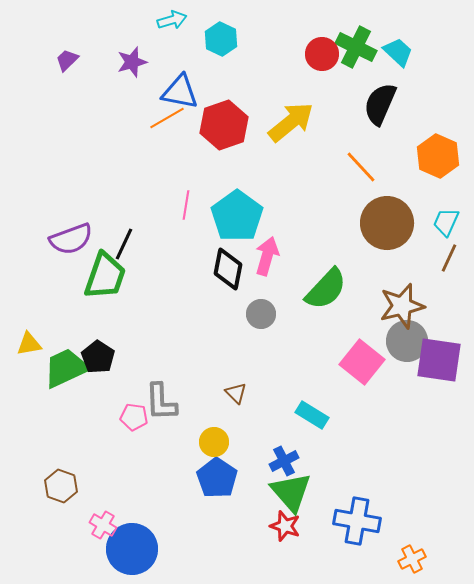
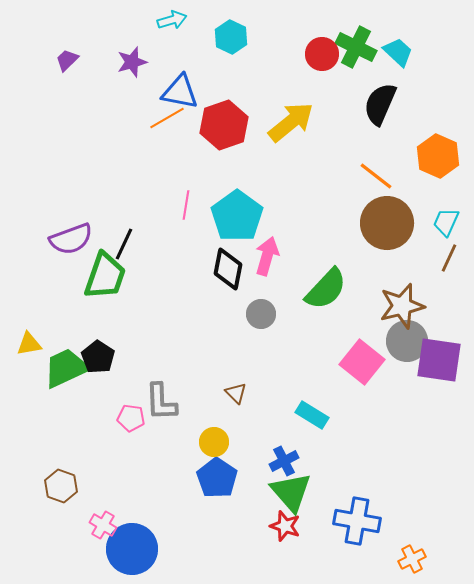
cyan hexagon at (221, 39): moved 10 px right, 2 px up
orange line at (361, 167): moved 15 px right, 9 px down; rotated 9 degrees counterclockwise
pink pentagon at (134, 417): moved 3 px left, 1 px down
